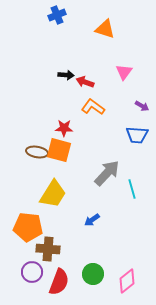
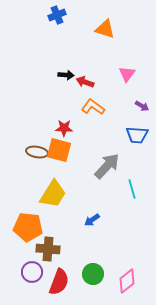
pink triangle: moved 3 px right, 2 px down
gray arrow: moved 7 px up
